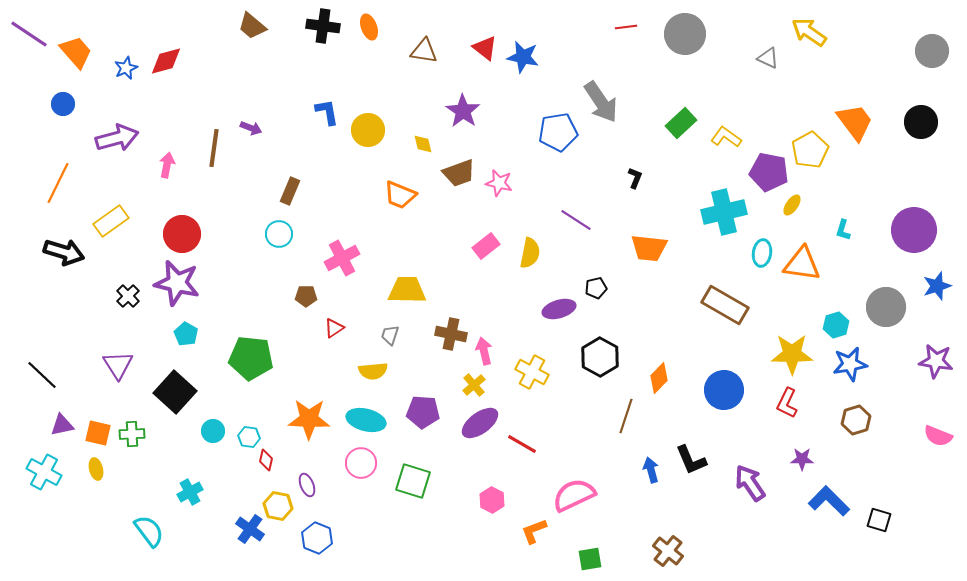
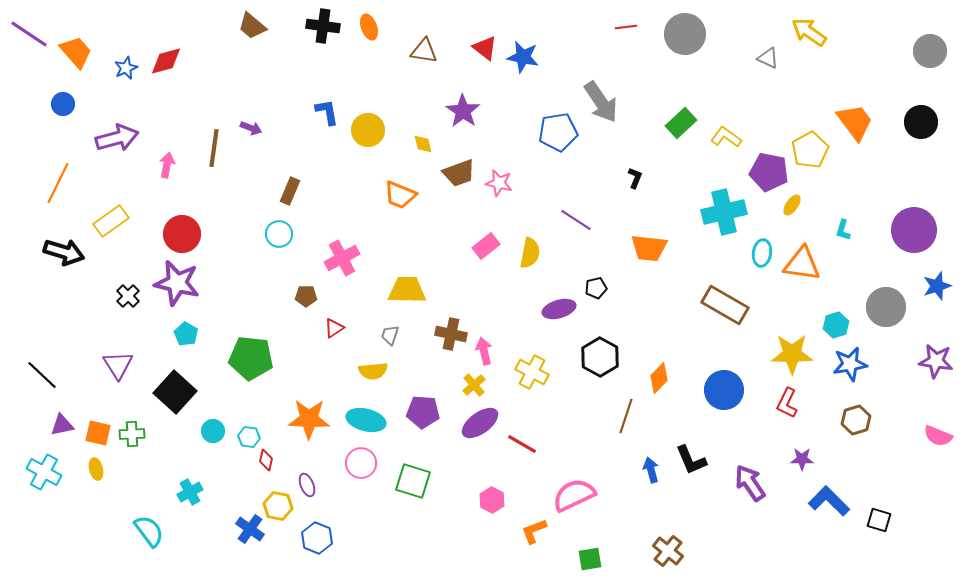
gray circle at (932, 51): moved 2 px left
